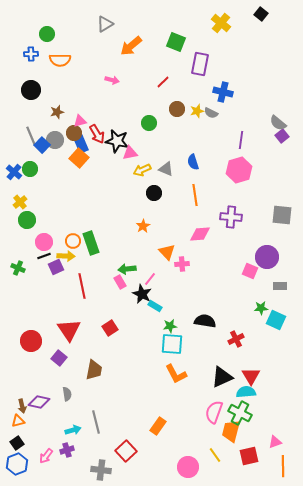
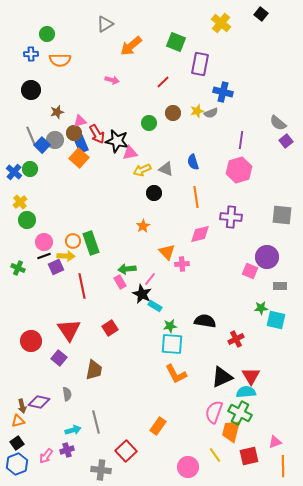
brown circle at (177, 109): moved 4 px left, 4 px down
gray semicircle at (211, 113): rotated 48 degrees counterclockwise
purple square at (282, 136): moved 4 px right, 5 px down
orange line at (195, 195): moved 1 px right, 2 px down
pink diamond at (200, 234): rotated 10 degrees counterclockwise
cyan square at (276, 320): rotated 12 degrees counterclockwise
